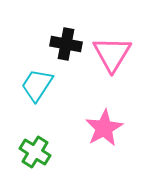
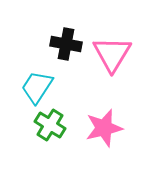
cyan trapezoid: moved 2 px down
pink star: rotated 15 degrees clockwise
green cross: moved 15 px right, 27 px up
